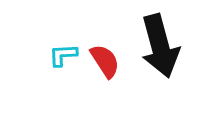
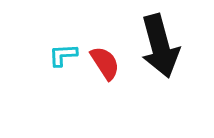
red semicircle: moved 2 px down
